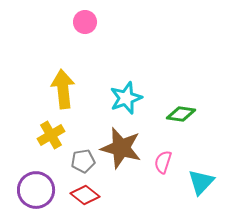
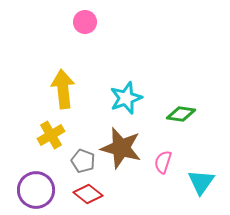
gray pentagon: rotated 30 degrees clockwise
cyan triangle: rotated 8 degrees counterclockwise
red diamond: moved 3 px right, 1 px up
